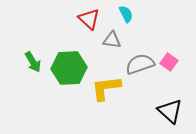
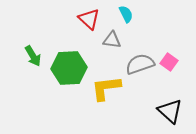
green arrow: moved 6 px up
